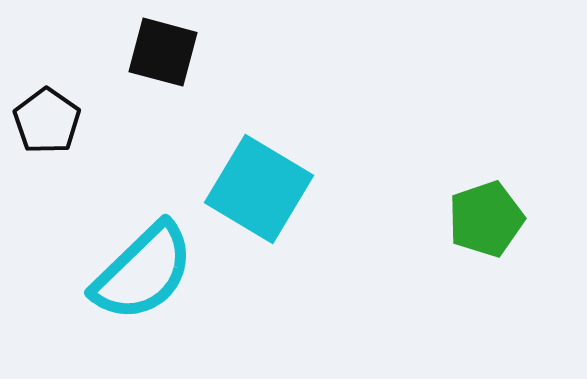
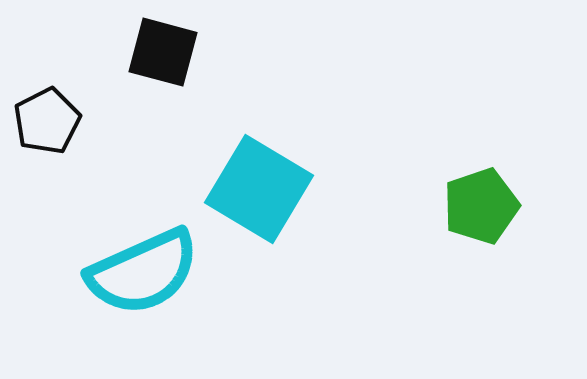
black pentagon: rotated 10 degrees clockwise
green pentagon: moved 5 px left, 13 px up
cyan semicircle: rotated 20 degrees clockwise
